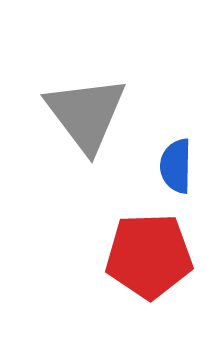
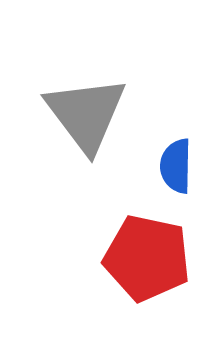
red pentagon: moved 2 px left, 2 px down; rotated 14 degrees clockwise
